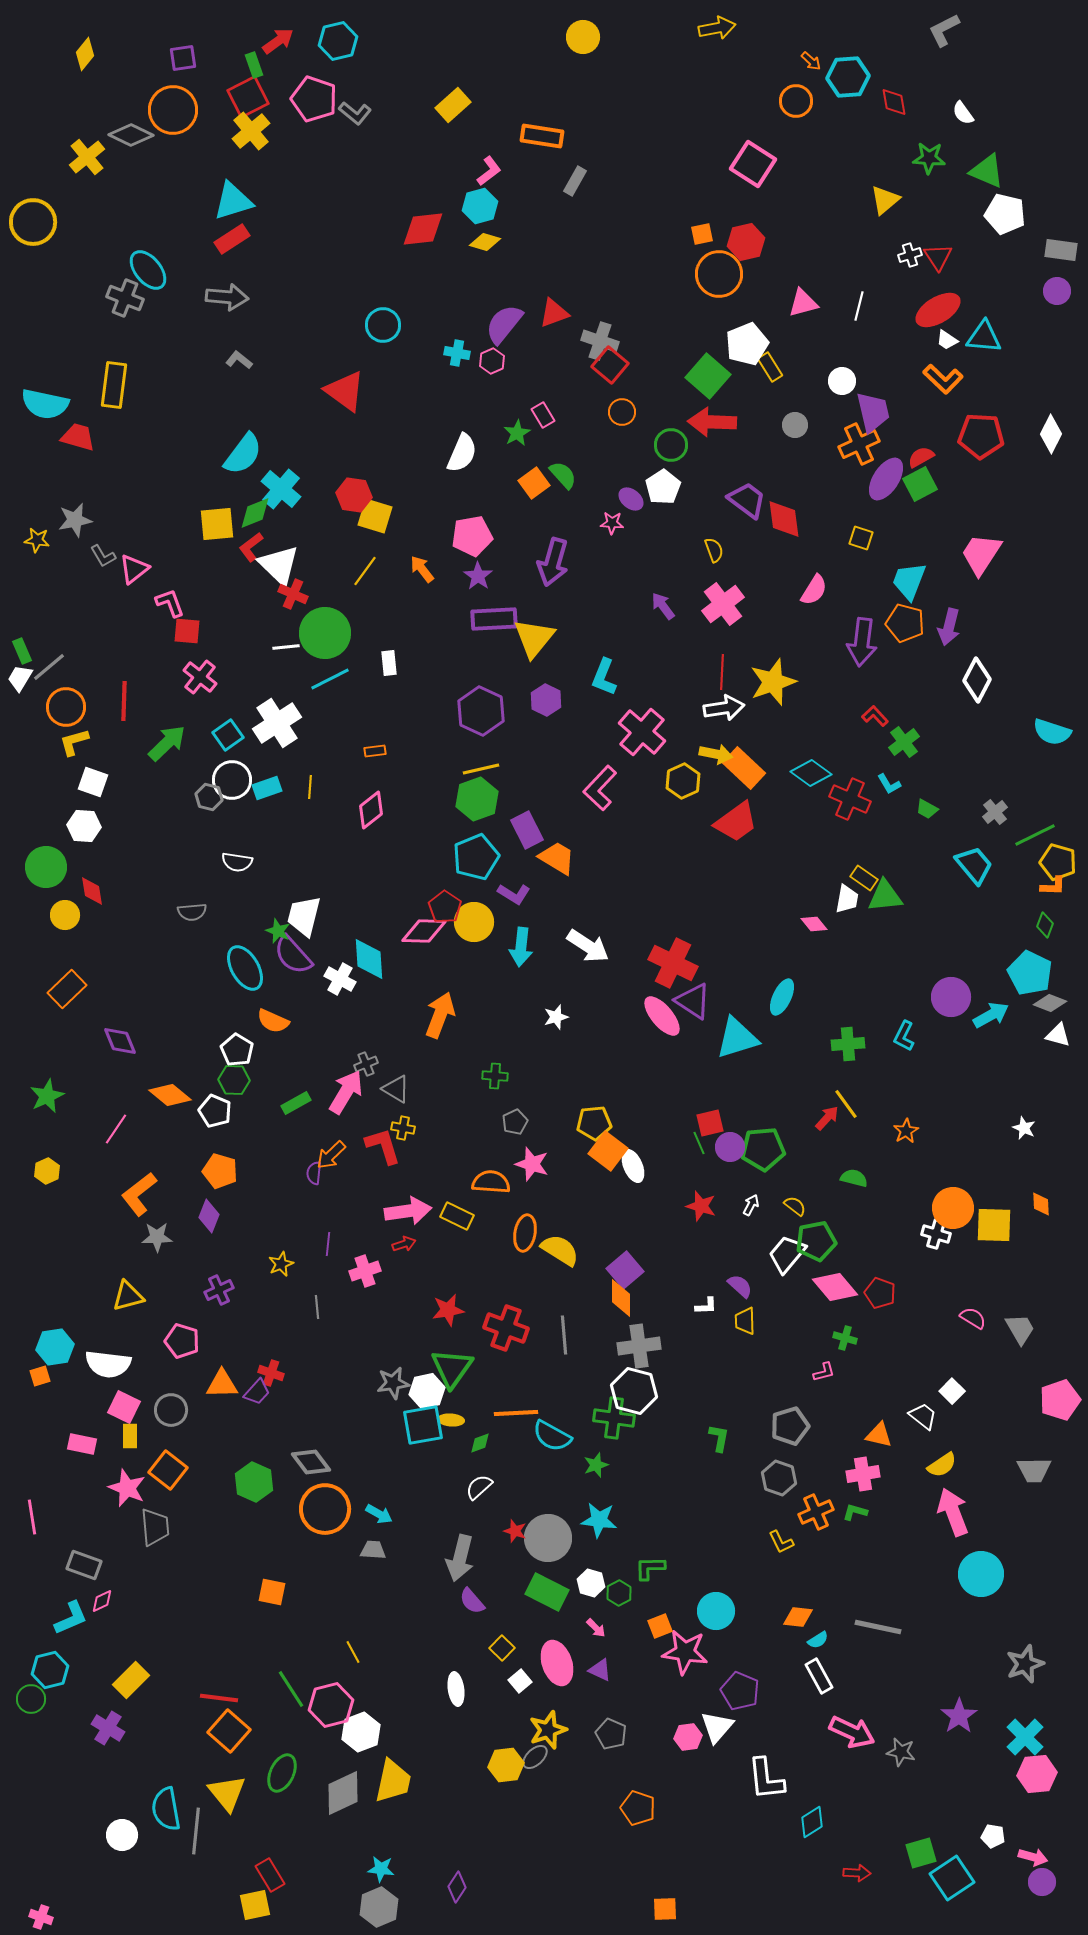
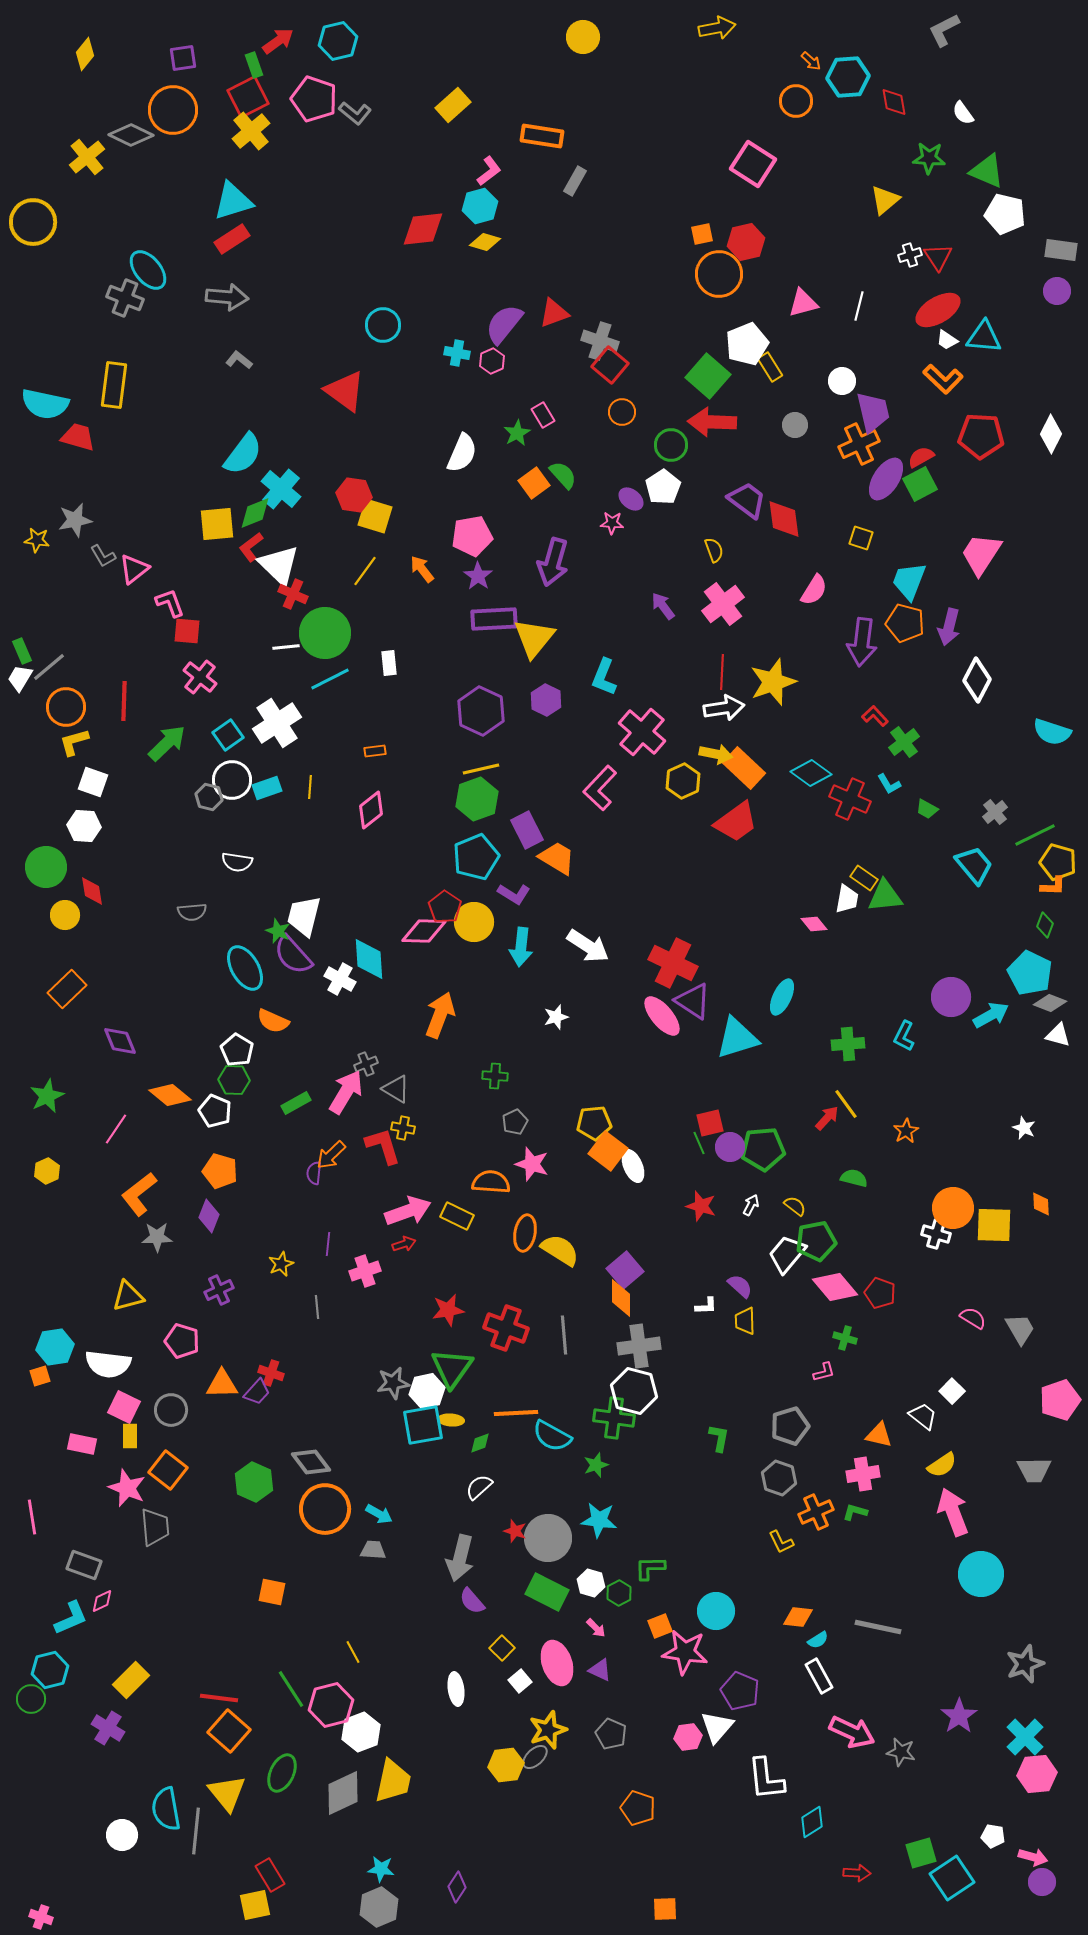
pink arrow at (408, 1211): rotated 12 degrees counterclockwise
